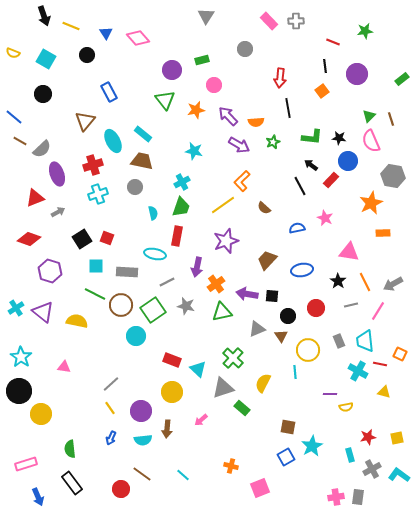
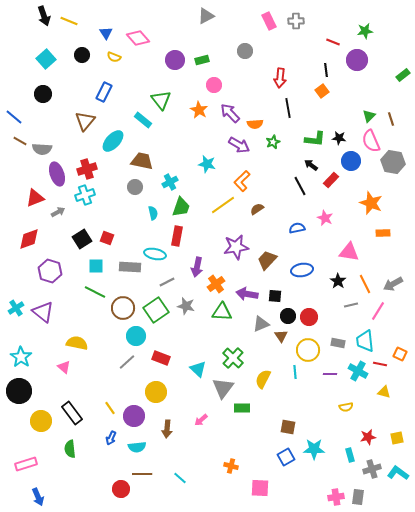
gray triangle at (206, 16): rotated 30 degrees clockwise
pink rectangle at (269, 21): rotated 18 degrees clockwise
yellow line at (71, 26): moved 2 px left, 5 px up
gray circle at (245, 49): moved 2 px down
yellow semicircle at (13, 53): moved 101 px right, 4 px down
black circle at (87, 55): moved 5 px left
cyan square at (46, 59): rotated 18 degrees clockwise
black line at (325, 66): moved 1 px right, 4 px down
purple circle at (172, 70): moved 3 px right, 10 px up
purple circle at (357, 74): moved 14 px up
green rectangle at (402, 79): moved 1 px right, 4 px up
blue rectangle at (109, 92): moved 5 px left; rotated 54 degrees clockwise
green triangle at (165, 100): moved 4 px left
orange star at (196, 110): moved 3 px right; rotated 30 degrees counterclockwise
purple arrow at (228, 116): moved 2 px right, 3 px up
orange semicircle at (256, 122): moved 1 px left, 2 px down
cyan rectangle at (143, 134): moved 14 px up
green L-shape at (312, 137): moved 3 px right, 2 px down
cyan ellipse at (113, 141): rotated 70 degrees clockwise
gray semicircle at (42, 149): rotated 48 degrees clockwise
cyan star at (194, 151): moved 13 px right, 13 px down
blue circle at (348, 161): moved 3 px right
red cross at (93, 165): moved 6 px left, 4 px down
gray hexagon at (393, 176): moved 14 px up
cyan cross at (182, 182): moved 12 px left
cyan cross at (98, 194): moved 13 px left, 1 px down
orange star at (371, 203): rotated 25 degrees counterclockwise
brown semicircle at (264, 208): moved 7 px left, 1 px down; rotated 104 degrees clockwise
red diamond at (29, 239): rotated 40 degrees counterclockwise
purple star at (226, 241): moved 10 px right, 6 px down; rotated 10 degrees clockwise
gray rectangle at (127, 272): moved 3 px right, 5 px up
orange line at (365, 282): moved 2 px down
green line at (95, 294): moved 2 px up
black square at (272, 296): moved 3 px right
brown circle at (121, 305): moved 2 px right, 3 px down
red circle at (316, 308): moved 7 px left, 9 px down
green square at (153, 310): moved 3 px right
green triangle at (222, 312): rotated 15 degrees clockwise
yellow semicircle at (77, 321): moved 22 px down
gray triangle at (257, 329): moved 4 px right, 5 px up
gray rectangle at (339, 341): moved 1 px left, 2 px down; rotated 56 degrees counterclockwise
red rectangle at (172, 360): moved 11 px left, 2 px up
pink triangle at (64, 367): rotated 32 degrees clockwise
yellow semicircle at (263, 383): moved 4 px up
gray line at (111, 384): moved 16 px right, 22 px up
gray triangle at (223, 388): rotated 35 degrees counterclockwise
yellow circle at (172, 392): moved 16 px left
purple line at (330, 394): moved 20 px up
green rectangle at (242, 408): rotated 42 degrees counterclockwise
purple circle at (141, 411): moved 7 px left, 5 px down
yellow circle at (41, 414): moved 7 px down
cyan semicircle at (143, 440): moved 6 px left, 7 px down
cyan star at (312, 446): moved 2 px right, 3 px down; rotated 30 degrees clockwise
gray cross at (372, 469): rotated 12 degrees clockwise
brown line at (142, 474): rotated 36 degrees counterclockwise
cyan line at (183, 475): moved 3 px left, 3 px down
cyan L-shape at (399, 475): moved 1 px left, 2 px up
black rectangle at (72, 483): moved 70 px up
pink square at (260, 488): rotated 24 degrees clockwise
